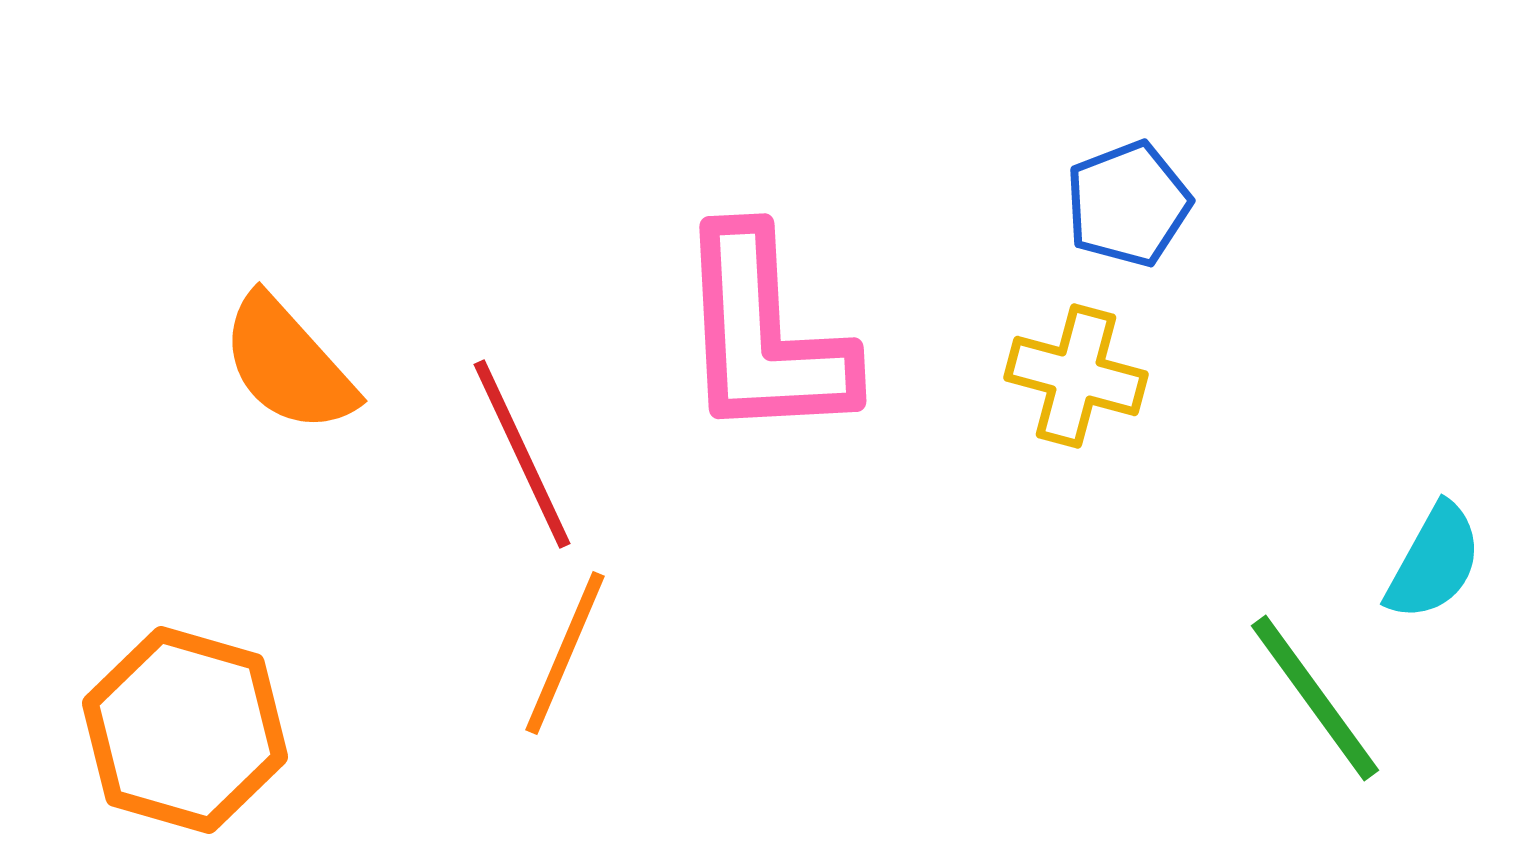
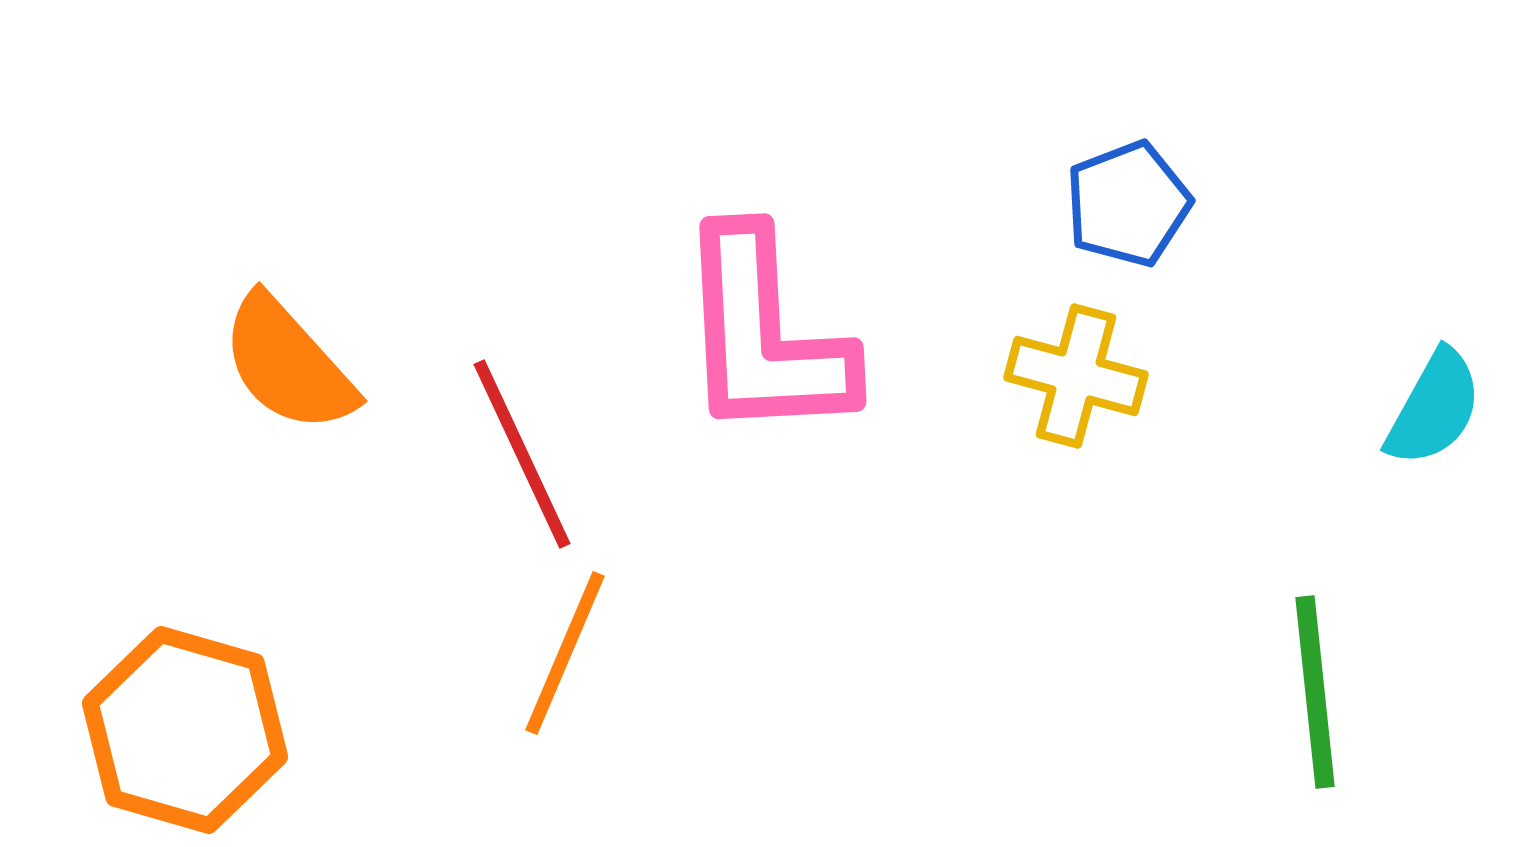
cyan semicircle: moved 154 px up
green line: moved 6 px up; rotated 30 degrees clockwise
